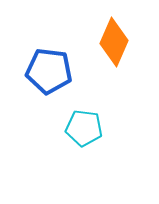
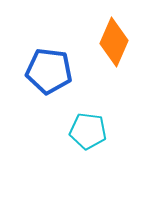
cyan pentagon: moved 4 px right, 3 px down
